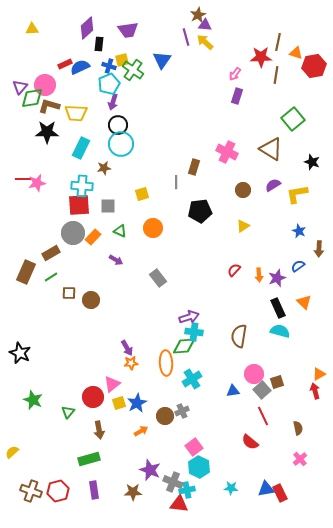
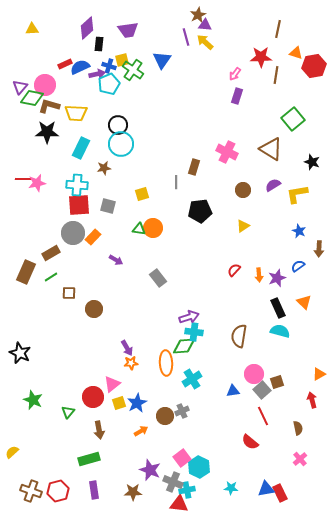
brown line at (278, 42): moved 13 px up
green diamond at (32, 98): rotated 20 degrees clockwise
purple arrow at (113, 102): moved 16 px left, 28 px up; rotated 119 degrees counterclockwise
cyan cross at (82, 186): moved 5 px left, 1 px up
gray square at (108, 206): rotated 14 degrees clockwise
green triangle at (120, 231): moved 19 px right, 2 px up; rotated 16 degrees counterclockwise
brown circle at (91, 300): moved 3 px right, 9 px down
red arrow at (315, 391): moved 3 px left, 9 px down
pink square at (194, 447): moved 12 px left, 11 px down
